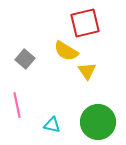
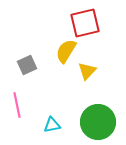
yellow semicircle: rotated 90 degrees clockwise
gray square: moved 2 px right, 6 px down; rotated 24 degrees clockwise
yellow triangle: rotated 18 degrees clockwise
cyan triangle: rotated 24 degrees counterclockwise
